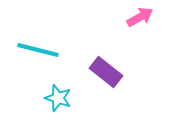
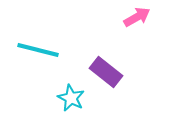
pink arrow: moved 3 px left
cyan star: moved 13 px right; rotated 8 degrees clockwise
